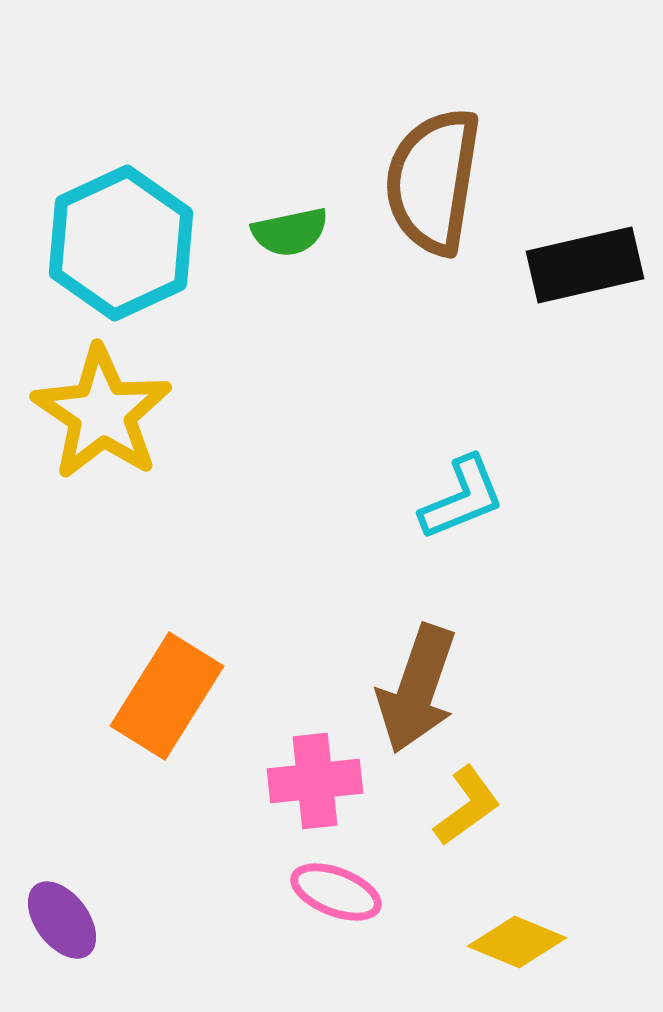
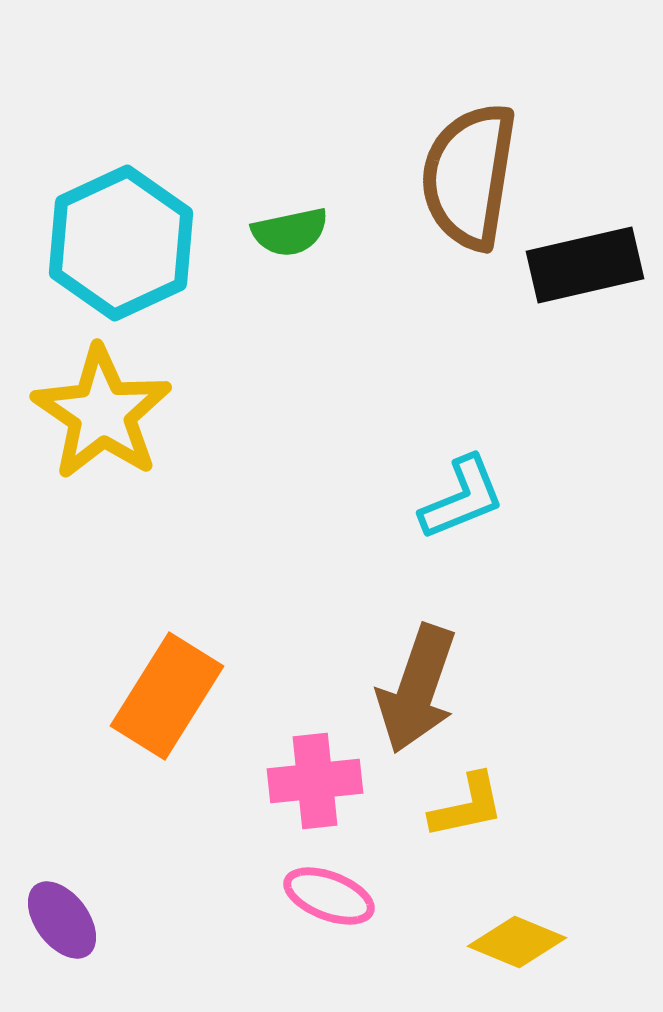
brown semicircle: moved 36 px right, 5 px up
yellow L-shape: rotated 24 degrees clockwise
pink ellipse: moved 7 px left, 4 px down
